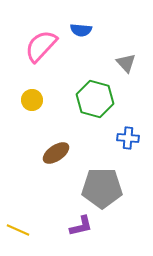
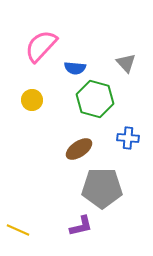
blue semicircle: moved 6 px left, 38 px down
brown ellipse: moved 23 px right, 4 px up
